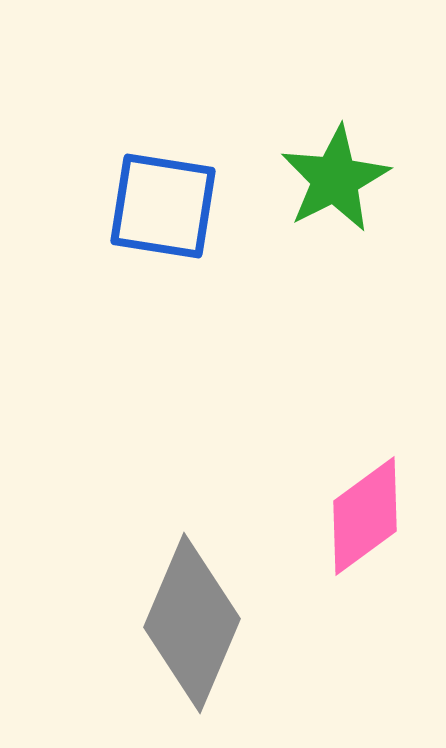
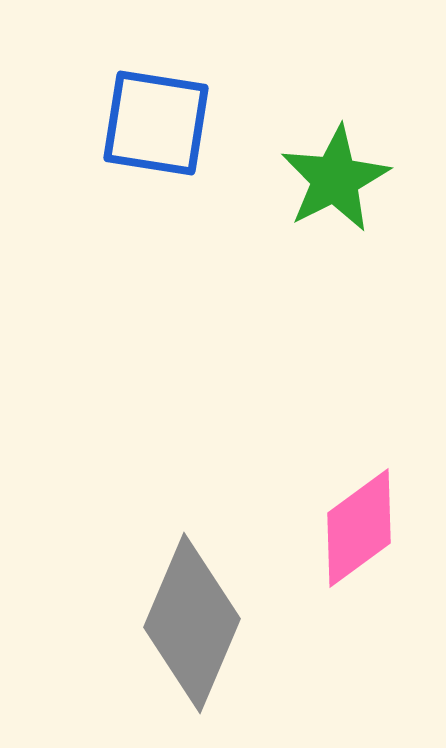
blue square: moved 7 px left, 83 px up
pink diamond: moved 6 px left, 12 px down
